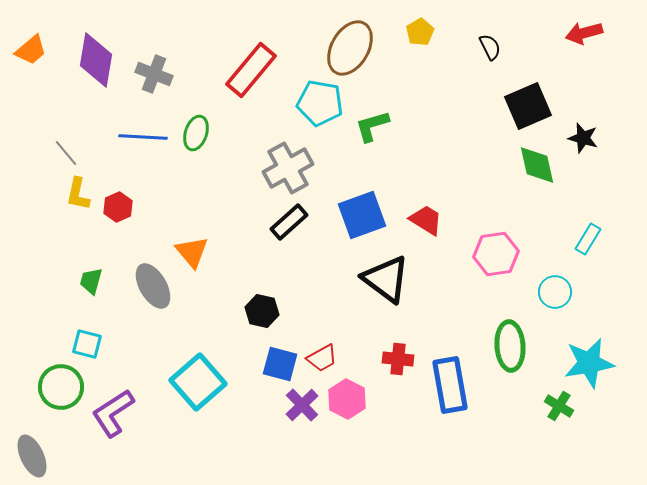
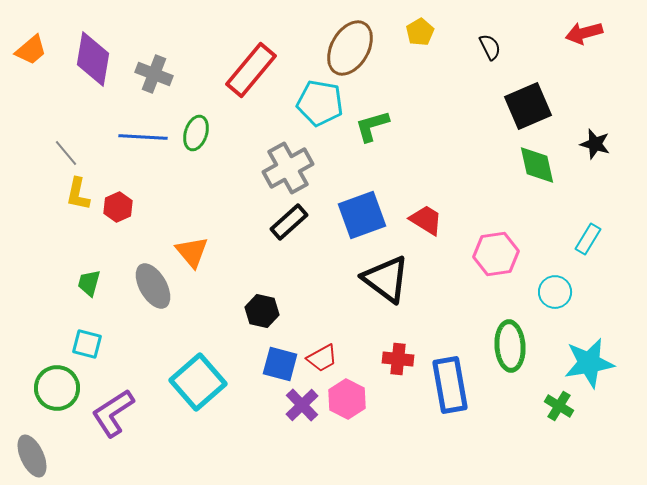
purple diamond at (96, 60): moved 3 px left, 1 px up
black star at (583, 138): moved 12 px right, 6 px down
green trapezoid at (91, 281): moved 2 px left, 2 px down
green circle at (61, 387): moved 4 px left, 1 px down
